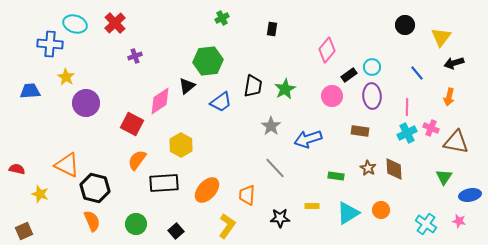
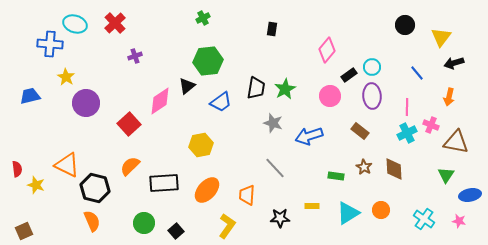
green cross at (222, 18): moved 19 px left
black trapezoid at (253, 86): moved 3 px right, 2 px down
blue trapezoid at (30, 91): moved 5 px down; rotated 10 degrees counterclockwise
pink circle at (332, 96): moved 2 px left
red square at (132, 124): moved 3 px left; rotated 20 degrees clockwise
gray star at (271, 126): moved 2 px right, 3 px up; rotated 18 degrees counterclockwise
pink cross at (431, 128): moved 3 px up
brown rectangle at (360, 131): rotated 30 degrees clockwise
blue arrow at (308, 139): moved 1 px right, 3 px up
yellow hexagon at (181, 145): moved 20 px right; rotated 20 degrees clockwise
orange semicircle at (137, 160): moved 7 px left, 6 px down; rotated 10 degrees clockwise
brown star at (368, 168): moved 4 px left, 1 px up
red semicircle at (17, 169): rotated 70 degrees clockwise
green triangle at (444, 177): moved 2 px right, 2 px up
yellow star at (40, 194): moved 4 px left, 9 px up
green circle at (136, 224): moved 8 px right, 1 px up
cyan cross at (426, 224): moved 2 px left, 5 px up
